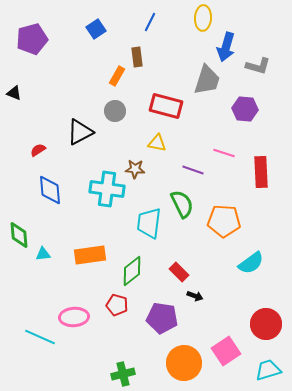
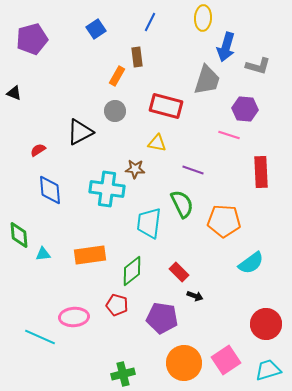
pink line at (224, 153): moved 5 px right, 18 px up
pink square at (226, 351): moved 9 px down
